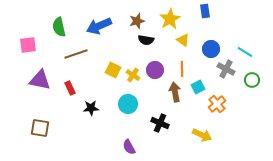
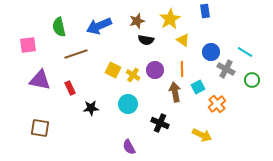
blue circle: moved 3 px down
